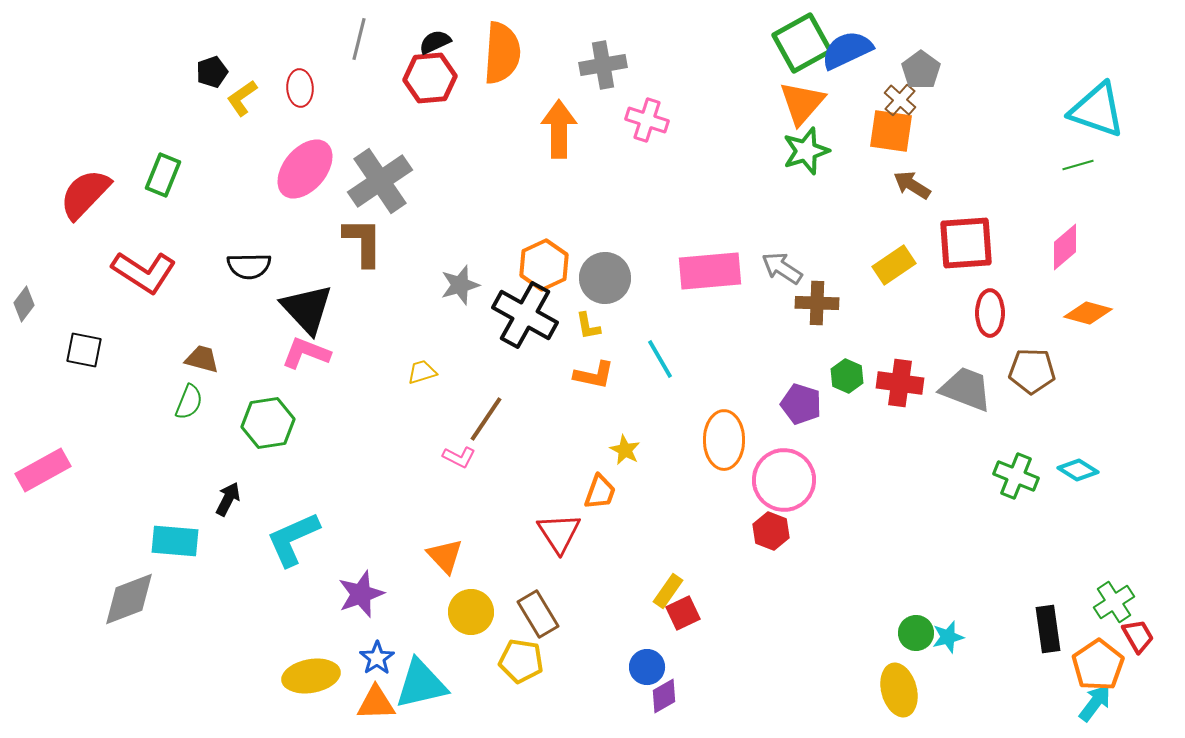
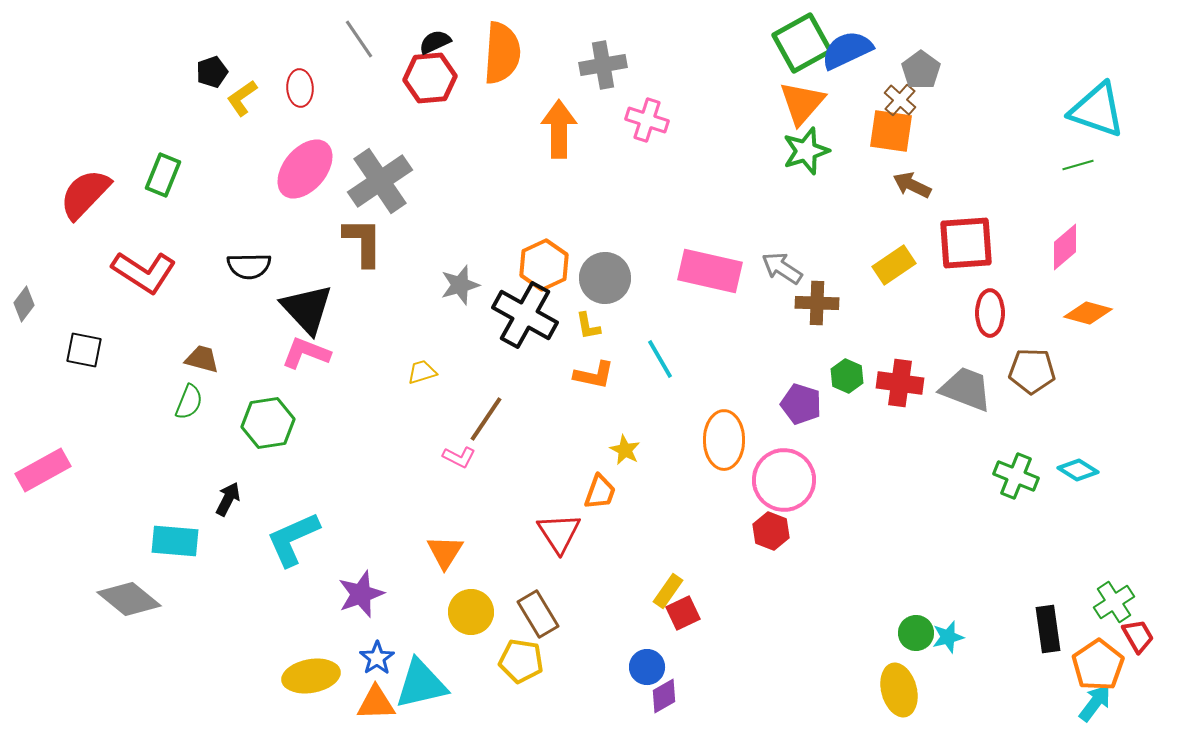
gray line at (359, 39): rotated 48 degrees counterclockwise
brown arrow at (912, 185): rotated 6 degrees counterclockwise
pink rectangle at (710, 271): rotated 18 degrees clockwise
orange triangle at (445, 556): moved 4 px up; rotated 15 degrees clockwise
gray diamond at (129, 599): rotated 60 degrees clockwise
